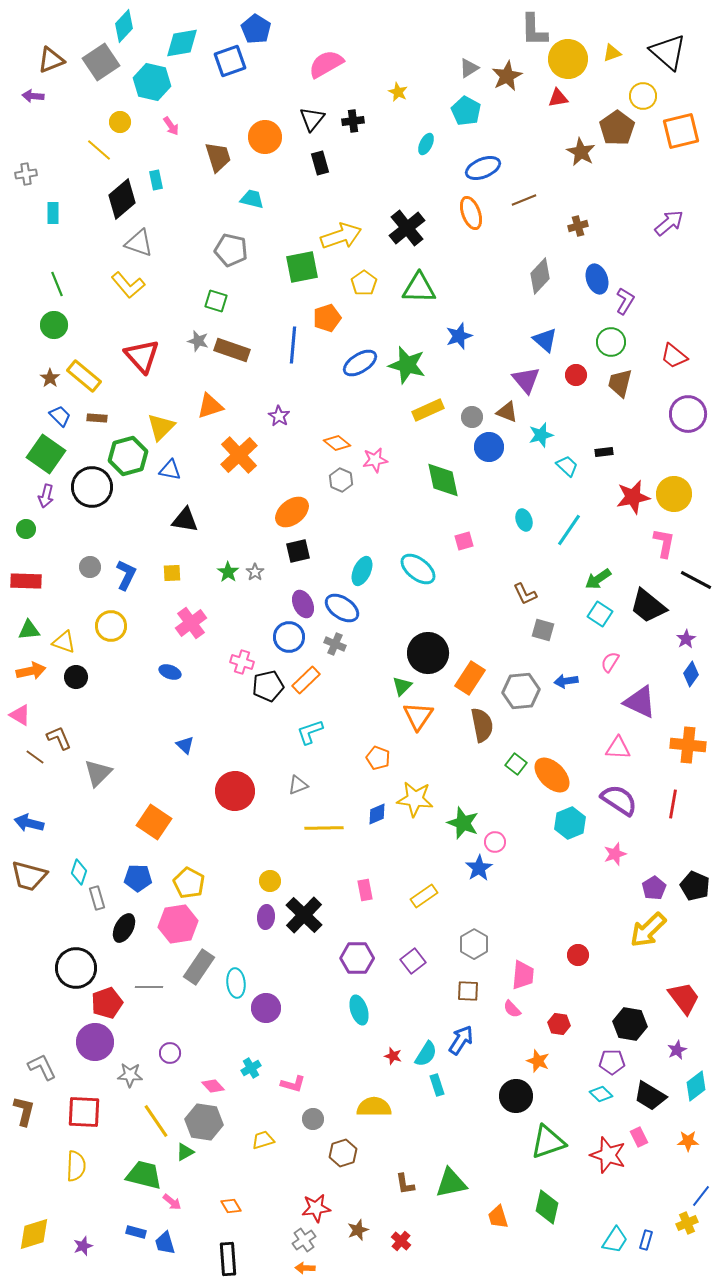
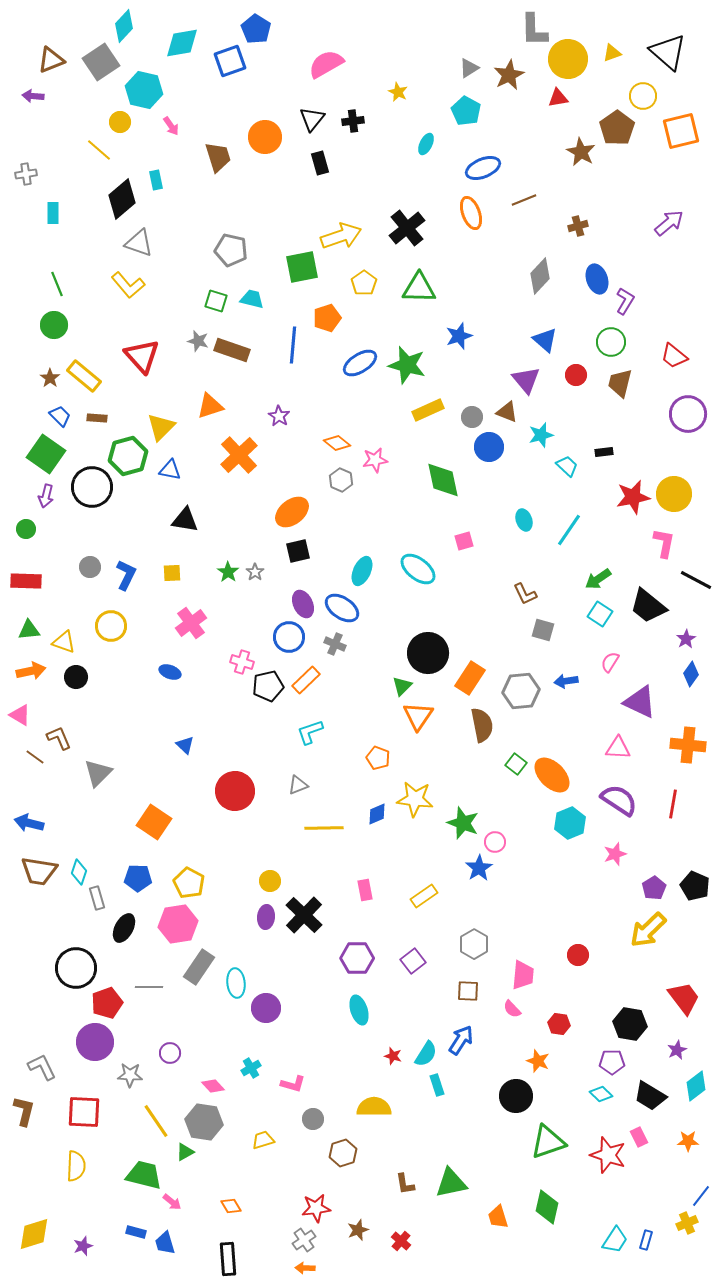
brown star at (507, 76): moved 2 px right, 1 px up
cyan hexagon at (152, 82): moved 8 px left, 8 px down
cyan trapezoid at (252, 199): moved 100 px down
brown trapezoid at (29, 876): moved 10 px right, 5 px up; rotated 6 degrees counterclockwise
